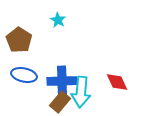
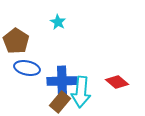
cyan star: moved 2 px down
brown pentagon: moved 3 px left, 1 px down
blue ellipse: moved 3 px right, 7 px up
red diamond: rotated 25 degrees counterclockwise
